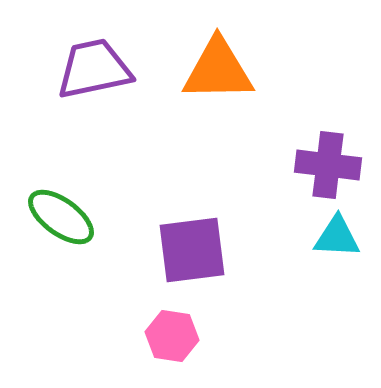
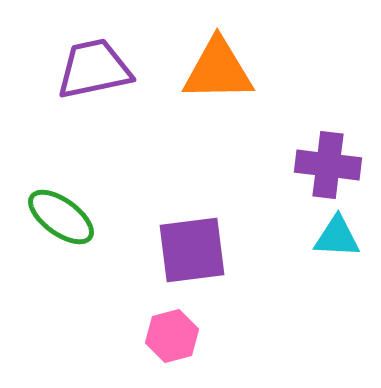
pink hexagon: rotated 24 degrees counterclockwise
